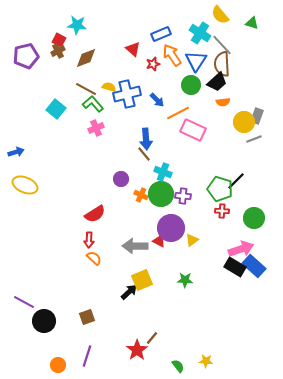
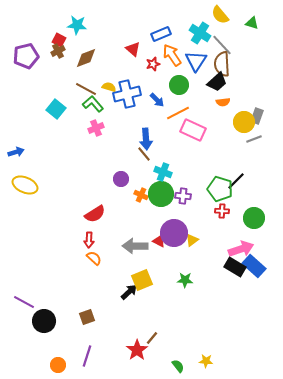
green circle at (191, 85): moved 12 px left
purple circle at (171, 228): moved 3 px right, 5 px down
